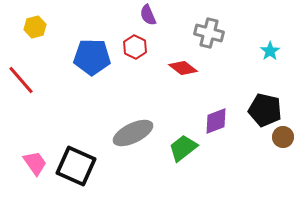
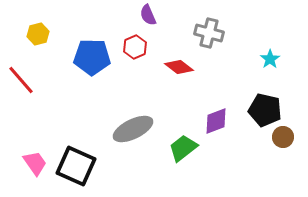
yellow hexagon: moved 3 px right, 7 px down
red hexagon: rotated 10 degrees clockwise
cyan star: moved 8 px down
red diamond: moved 4 px left, 1 px up
gray ellipse: moved 4 px up
